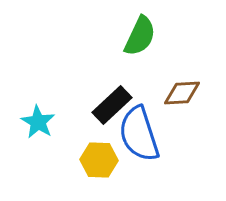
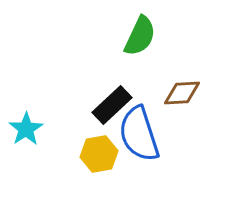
cyan star: moved 12 px left, 7 px down; rotated 8 degrees clockwise
yellow hexagon: moved 6 px up; rotated 12 degrees counterclockwise
